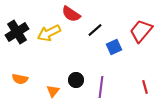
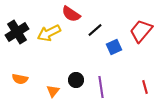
purple line: rotated 15 degrees counterclockwise
